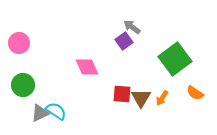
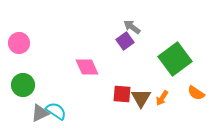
purple square: moved 1 px right
orange semicircle: moved 1 px right
